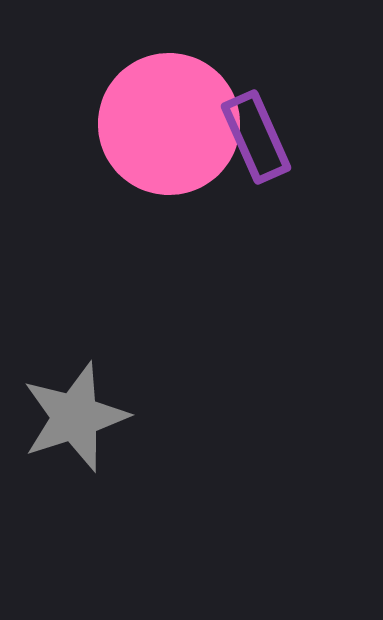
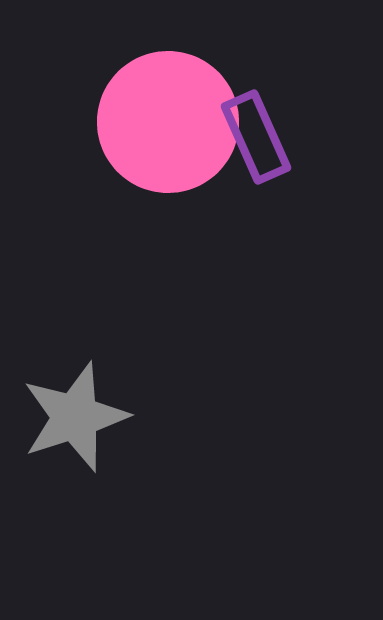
pink circle: moved 1 px left, 2 px up
